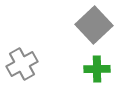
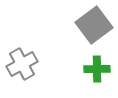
gray square: rotated 6 degrees clockwise
